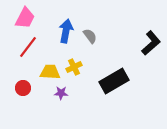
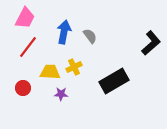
blue arrow: moved 2 px left, 1 px down
purple star: moved 1 px down
